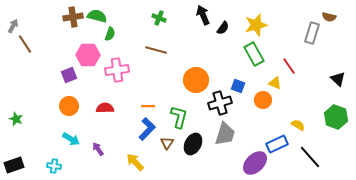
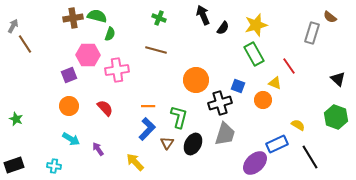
brown cross at (73, 17): moved 1 px down
brown semicircle at (329, 17): moved 1 px right; rotated 24 degrees clockwise
red semicircle at (105, 108): rotated 48 degrees clockwise
black line at (310, 157): rotated 10 degrees clockwise
